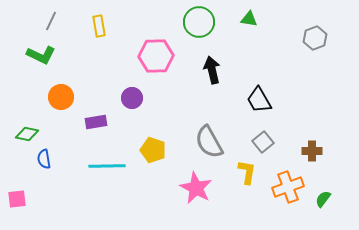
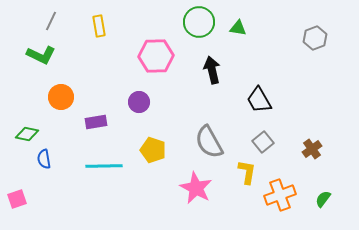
green triangle: moved 11 px left, 9 px down
purple circle: moved 7 px right, 4 px down
brown cross: moved 2 px up; rotated 36 degrees counterclockwise
cyan line: moved 3 px left
orange cross: moved 8 px left, 8 px down
pink square: rotated 12 degrees counterclockwise
